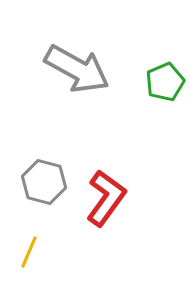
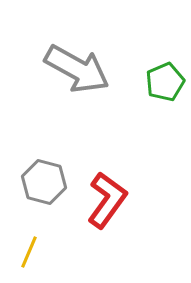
red L-shape: moved 1 px right, 2 px down
